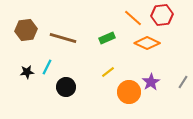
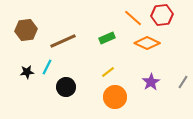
brown line: moved 3 px down; rotated 40 degrees counterclockwise
orange circle: moved 14 px left, 5 px down
